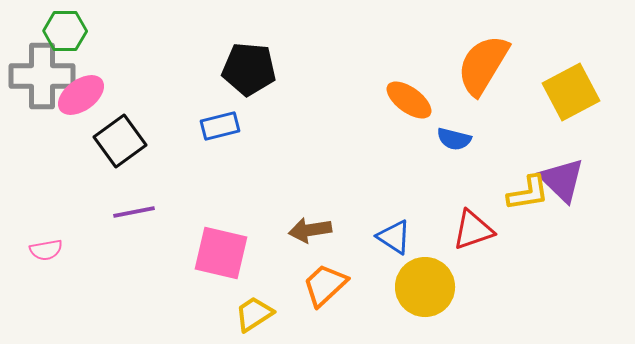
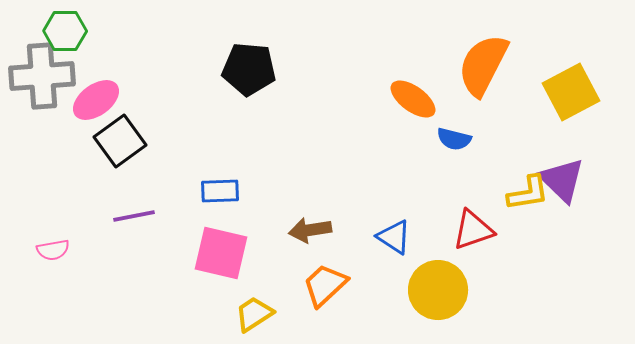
orange semicircle: rotated 4 degrees counterclockwise
gray cross: rotated 4 degrees counterclockwise
pink ellipse: moved 15 px right, 5 px down
orange ellipse: moved 4 px right, 1 px up
blue rectangle: moved 65 px down; rotated 12 degrees clockwise
purple line: moved 4 px down
pink semicircle: moved 7 px right
yellow circle: moved 13 px right, 3 px down
